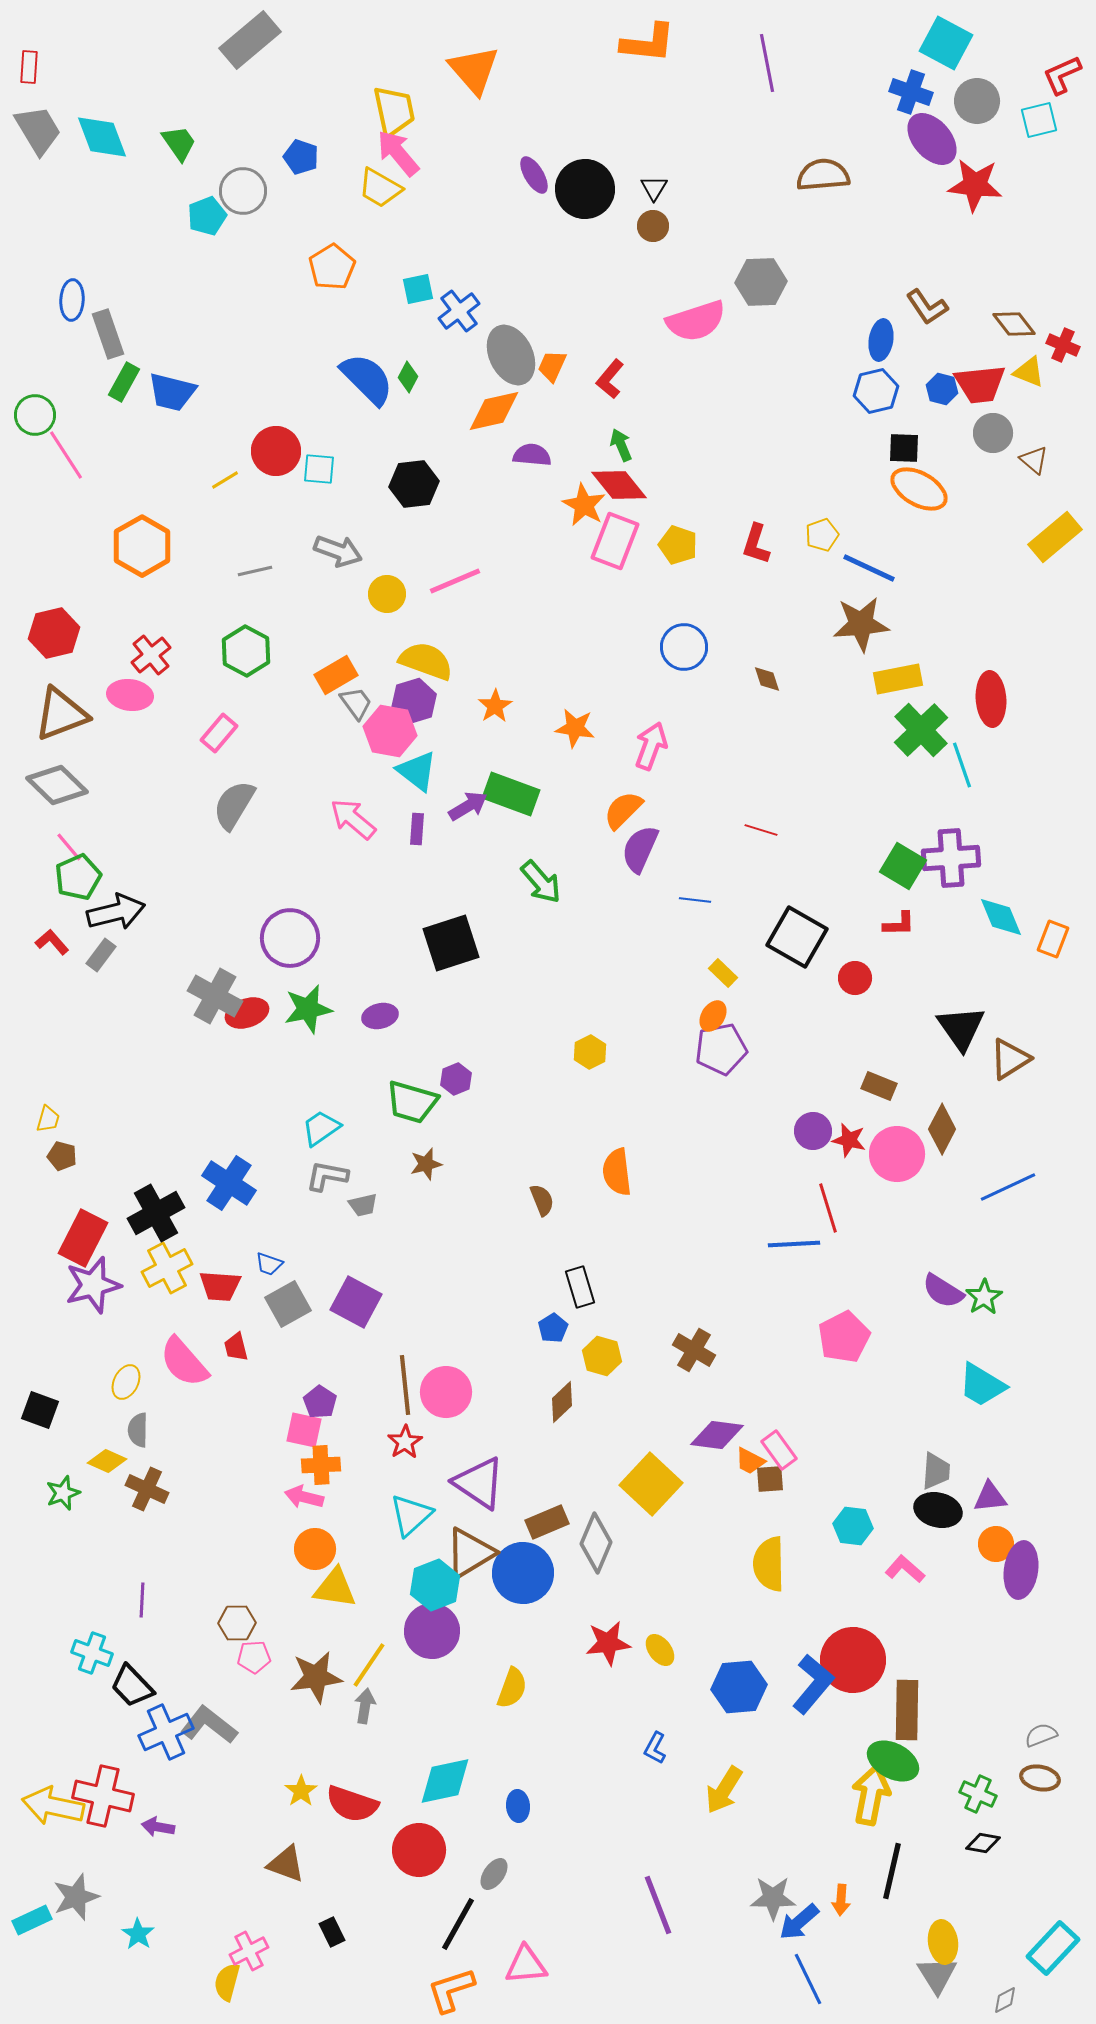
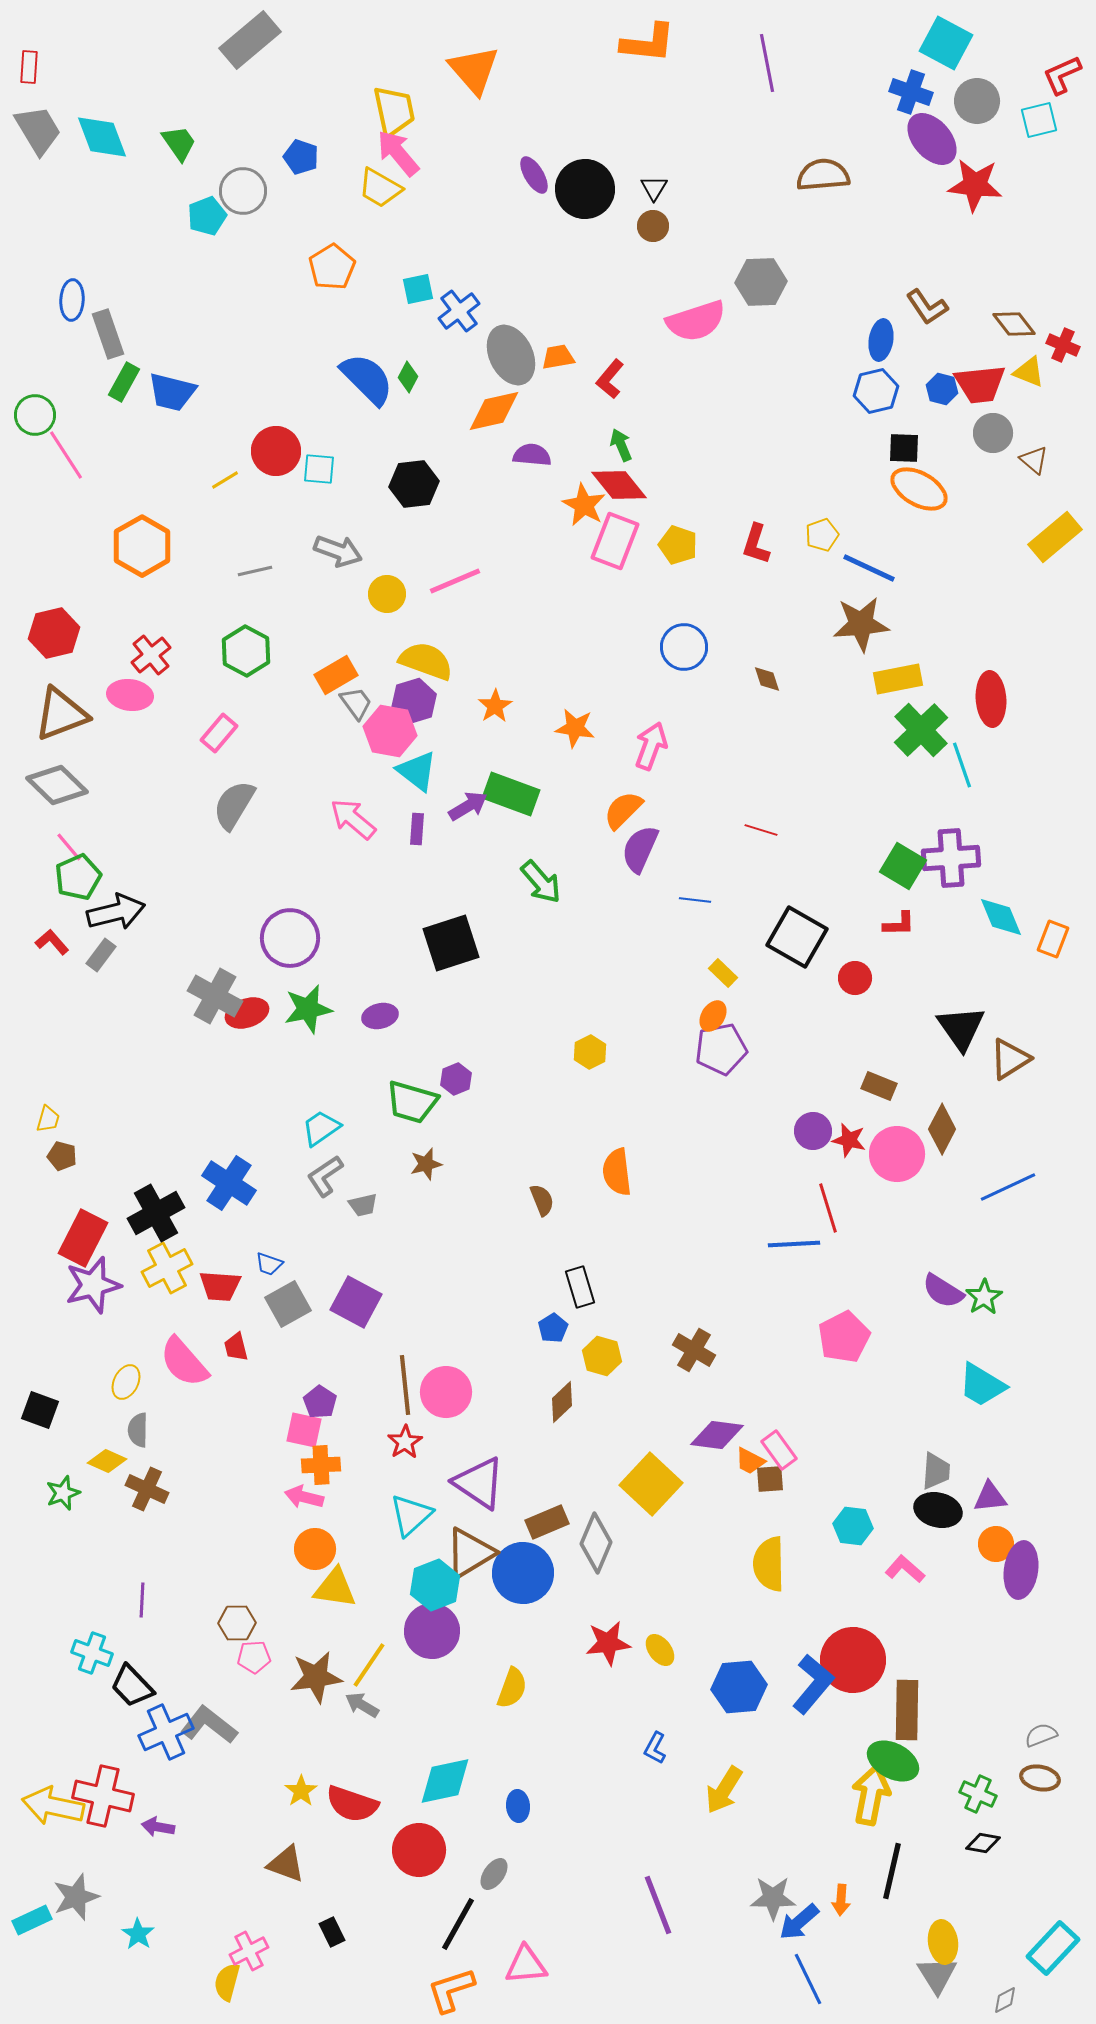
orange trapezoid at (552, 366): moved 6 px right, 9 px up; rotated 56 degrees clockwise
gray L-shape at (327, 1176): moved 2 px left; rotated 45 degrees counterclockwise
gray arrow at (365, 1706): moved 3 px left, 1 px up; rotated 68 degrees counterclockwise
